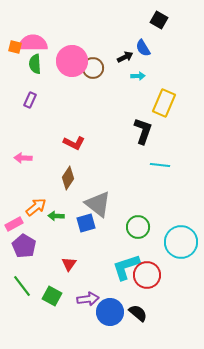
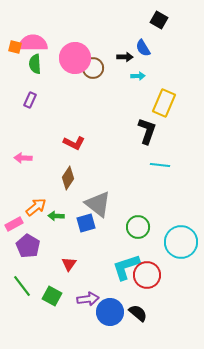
black arrow: rotated 28 degrees clockwise
pink circle: moved 3 px right, 3 px up
black L-shape: moved 4 px right
purple pentagon: moved 4 px right
